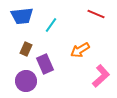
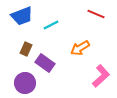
blue trapezoid: rotated 15 degrees counterclockwise
cyan line: rotated 28 degrees clockwise
orange arrow: moved 2 px up
purple rectangle: moved 1 px up; rotated 30 degrees counterclockwise
purple circle: moved 1 px left, 2 px down
